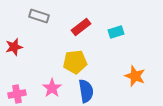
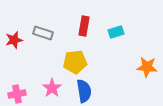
gray rectangle: moved 4 px right, 17 px down
red rectangle: moved 3 px right, 1 px up; rotated 42 degrees counterclockwise
red star: moved 7 px up
orange star: moved 12 px right, 9 px up; rotated 15 degrees counterclockwise
blue semicircle: moved 2 px left
